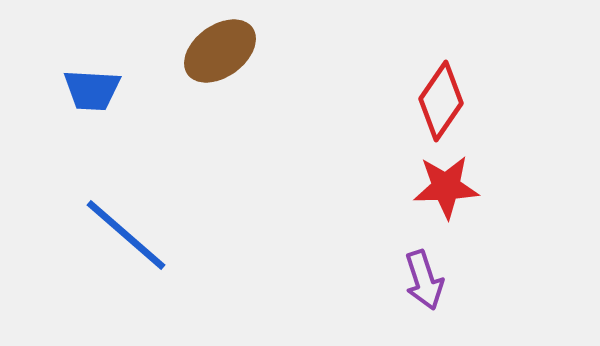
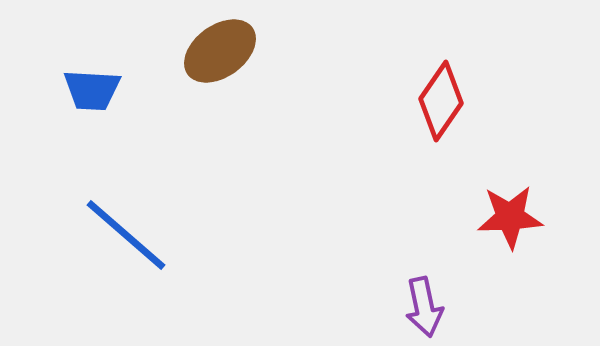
red star: moved 64 px right, 30 px down
purple arrow: moved 27 px down; rotated 6 degrees clockwise
